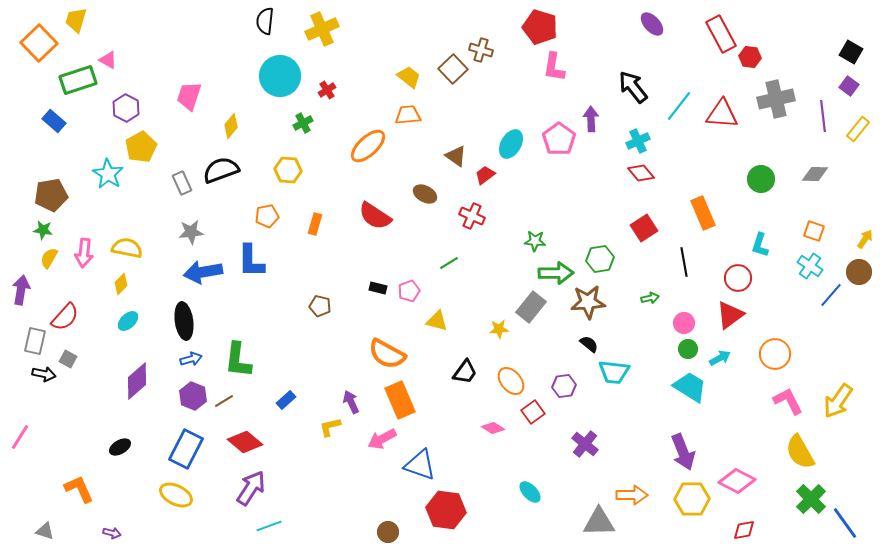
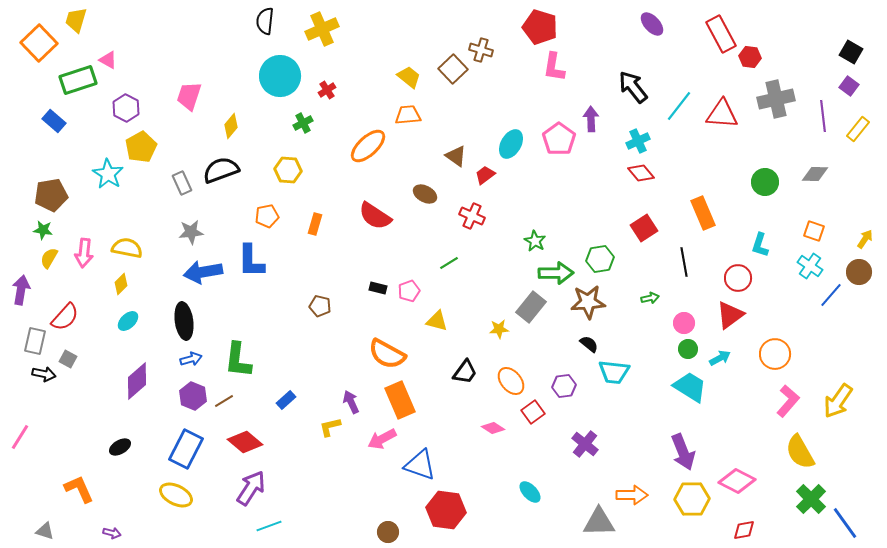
green circle at (761, 179): moved 4 px right, 3 px down
green star at (535, 241): rotated 25 degrees clockwise
pink L-shape at (788, 401): rotated 68 degrees clockwise
